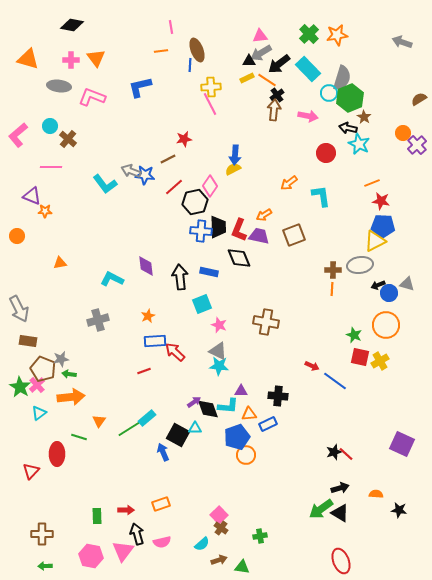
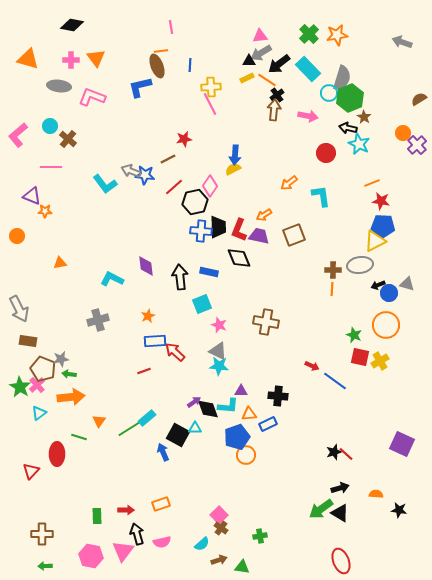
brown ellipse at (197, 50): moved 40 px left, 16 px down
